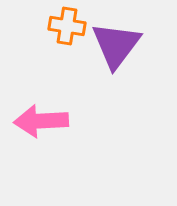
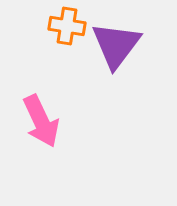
pink arrow: rotated 112 degrees counterclockwise
